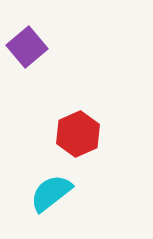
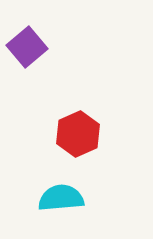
cyan semicircle: moved 10 px right, 5 px down; rotated 33 degrees clockwise
